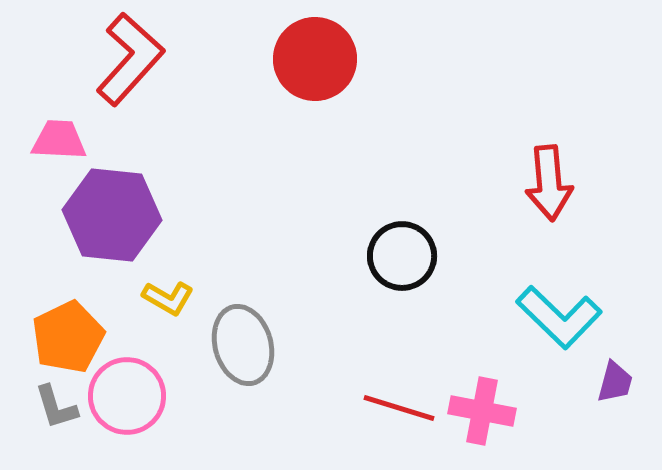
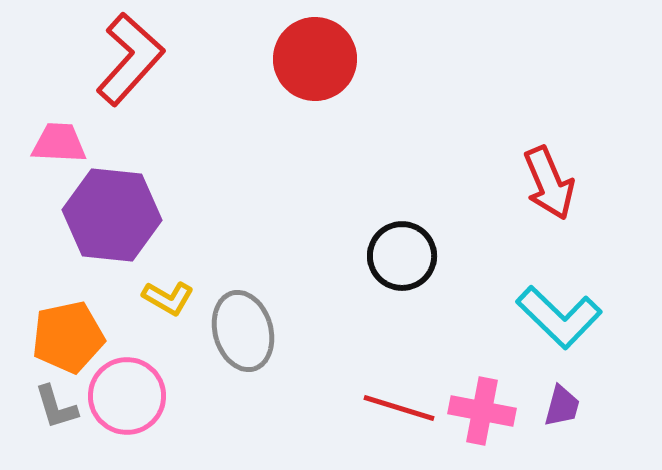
pink trapezoid: moved 3 px down
red arrow: rotated 18 degrees counterclockwise
orange pentagon: rotated 14 degrees clockwise
gray ellipse: moved 14 px up
purple trapezoid: moved 53 px left, 24 px down
